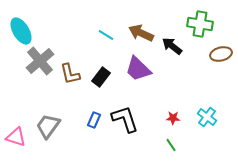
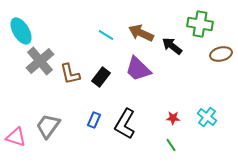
black L-shape: moved 5 px down; rotated 132 degrees counterclockwise
